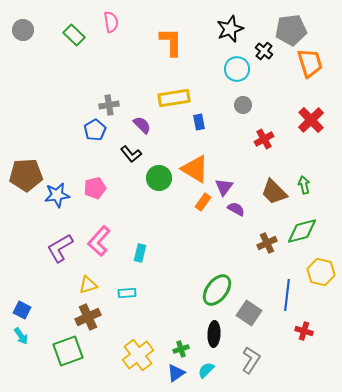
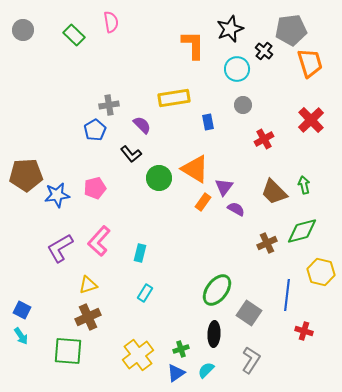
orange L-shape at (171, 42): moved 22 px right, 3 px down
blue rectangle at (199, 122): moved 9 px right
cyan rectangle at (127, 293): moved 18 px right; rotated 54 degrees counterclockwise
green square at (68, 351): rotated 24 degrees clockwise
